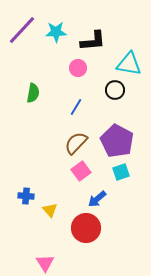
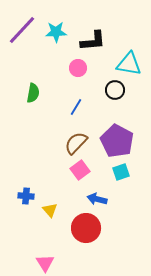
pink square: moved 1 px left, 1 px up
blue arrow: rotated 54 degrees clockwise
